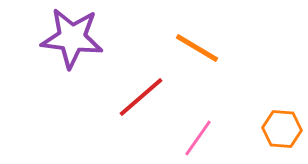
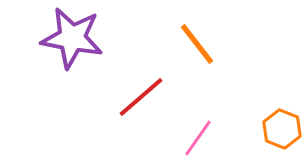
purple star: rotated 4 degrees clockwise
orange line: moved 4 px up; rotated 21 degrees clockwise
orange hexagon: rotated 18 degrees clockwise
